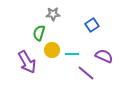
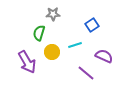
yellow circle: moved 2 px down
cyan line: moved 3 px right, 9 px up; rotated 16 degrees counterclockwise
